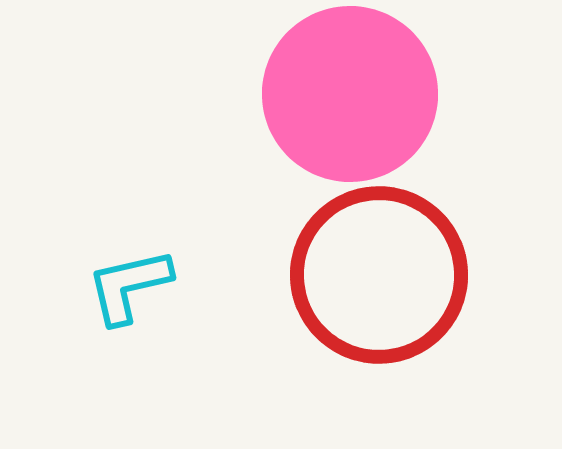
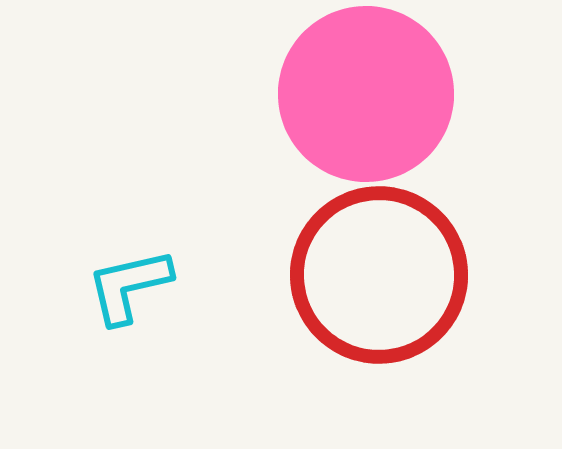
pink circle: moved 16 px right
